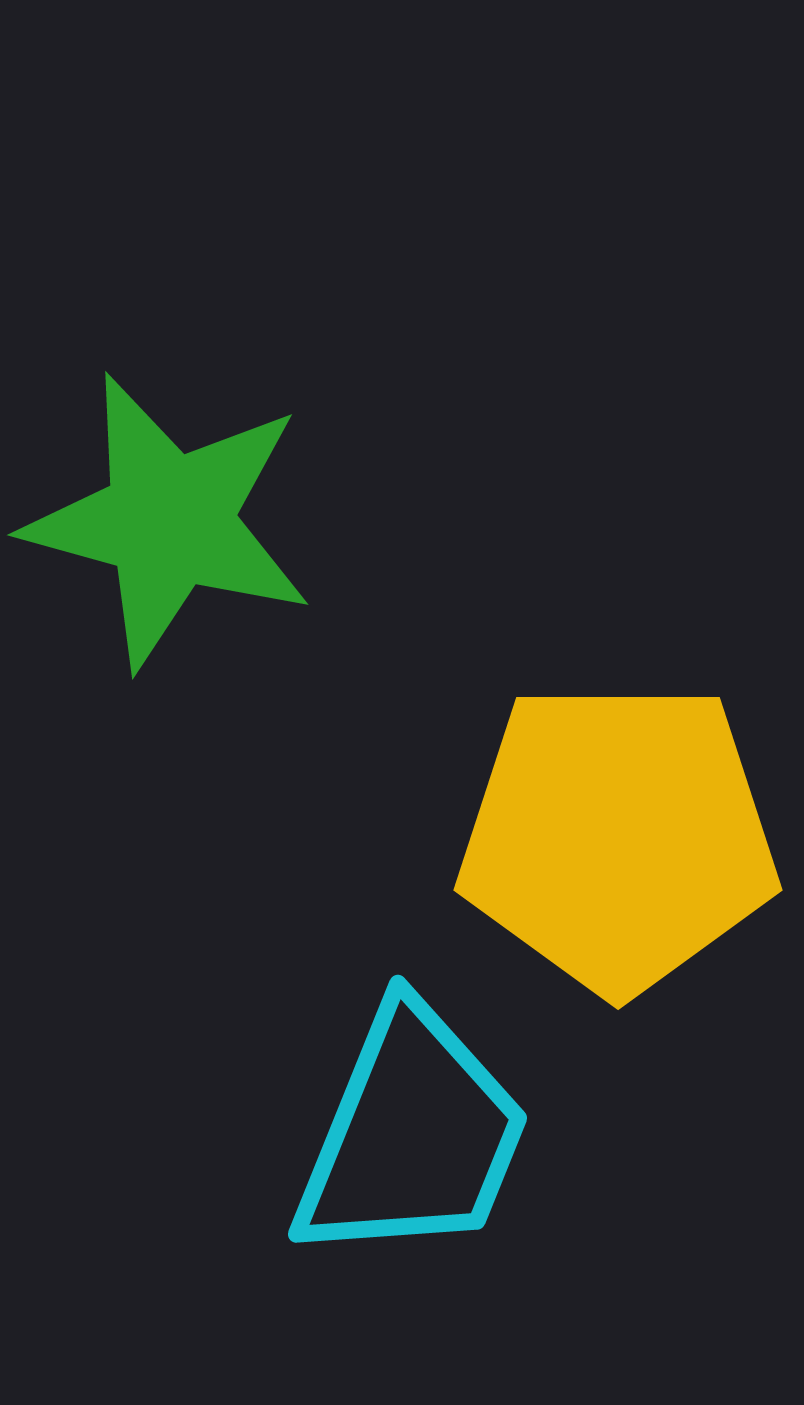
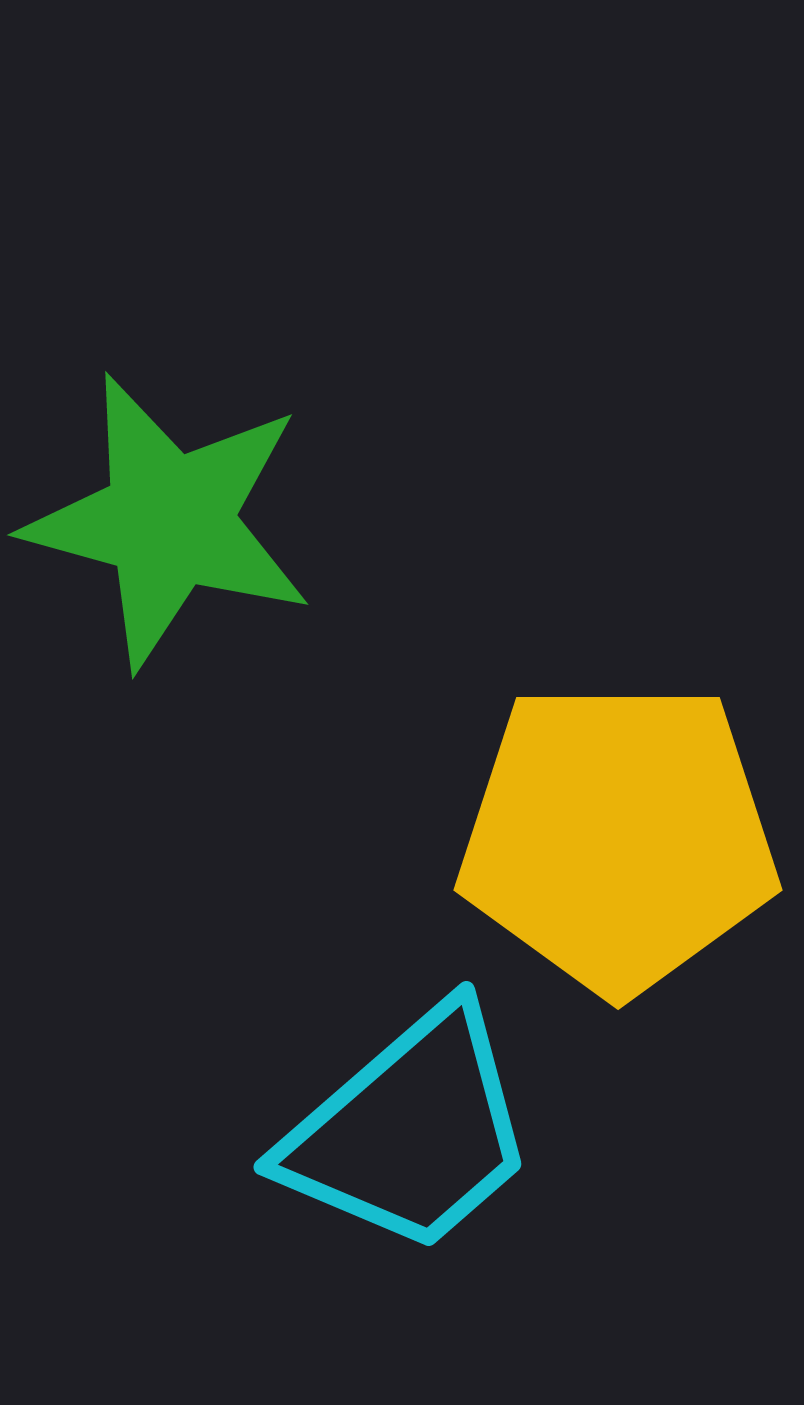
cyan trapezoid: moved 2 px left, 4 px up; rotated 27 degrees clockwise
